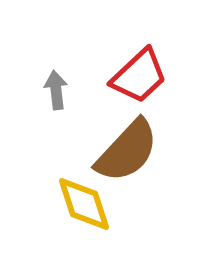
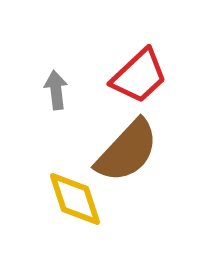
yellow diamond: moved 9 px left, 5 px up
